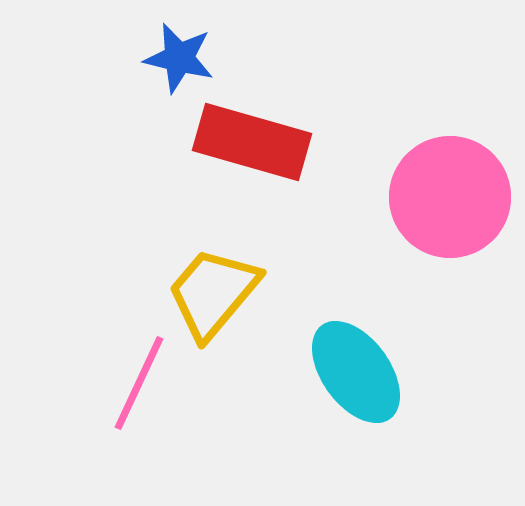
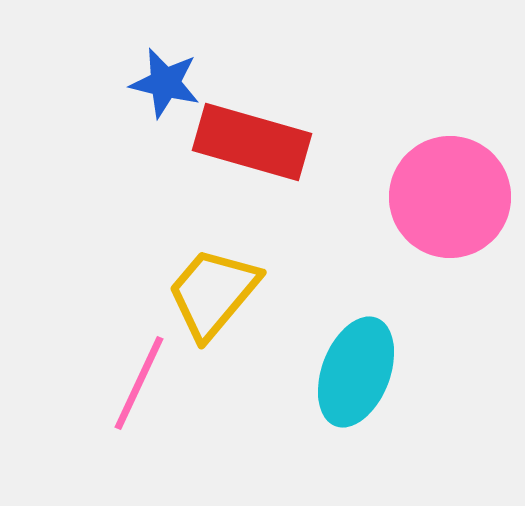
blue star: moved 14 px left, 25 px down
cyan ellipse: rotated 57 degrees clockwise
